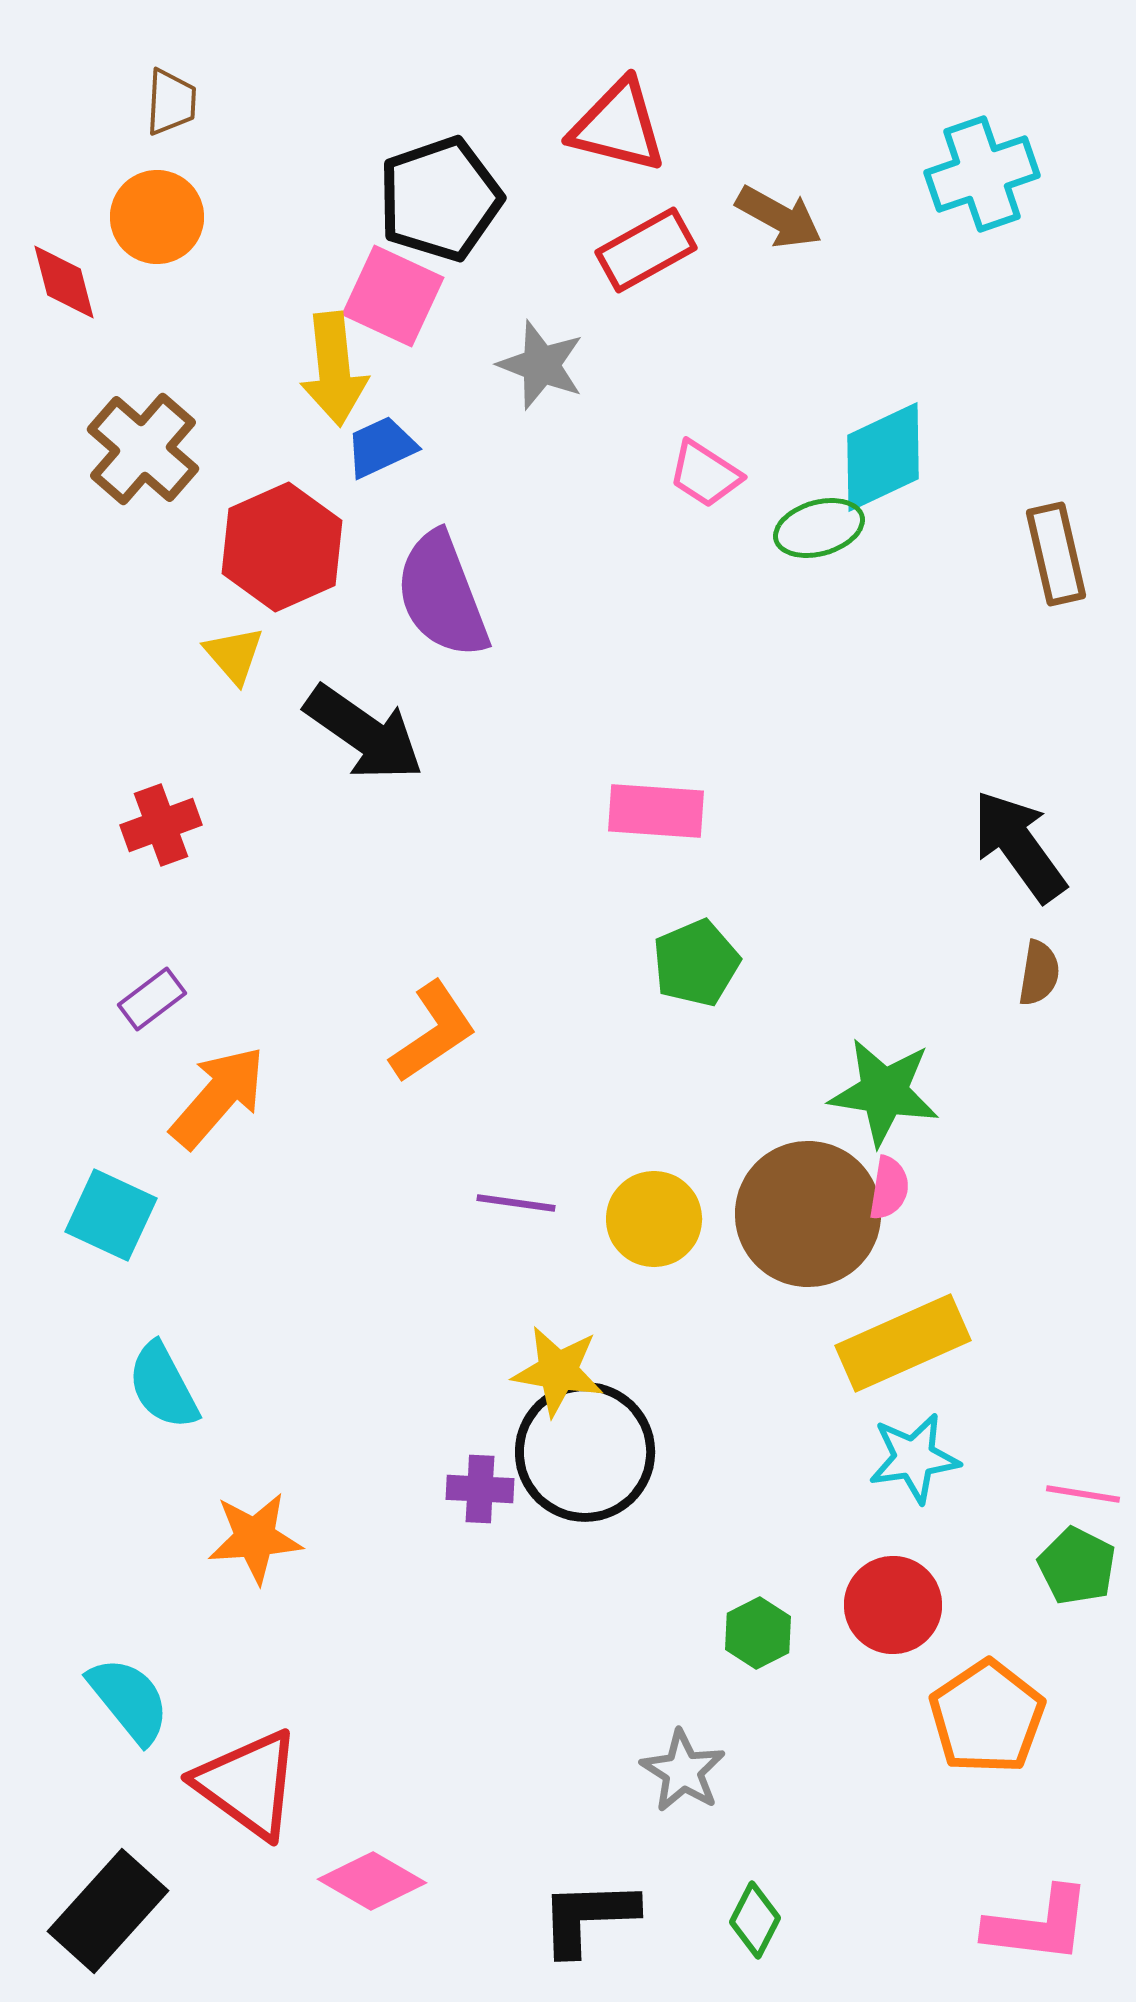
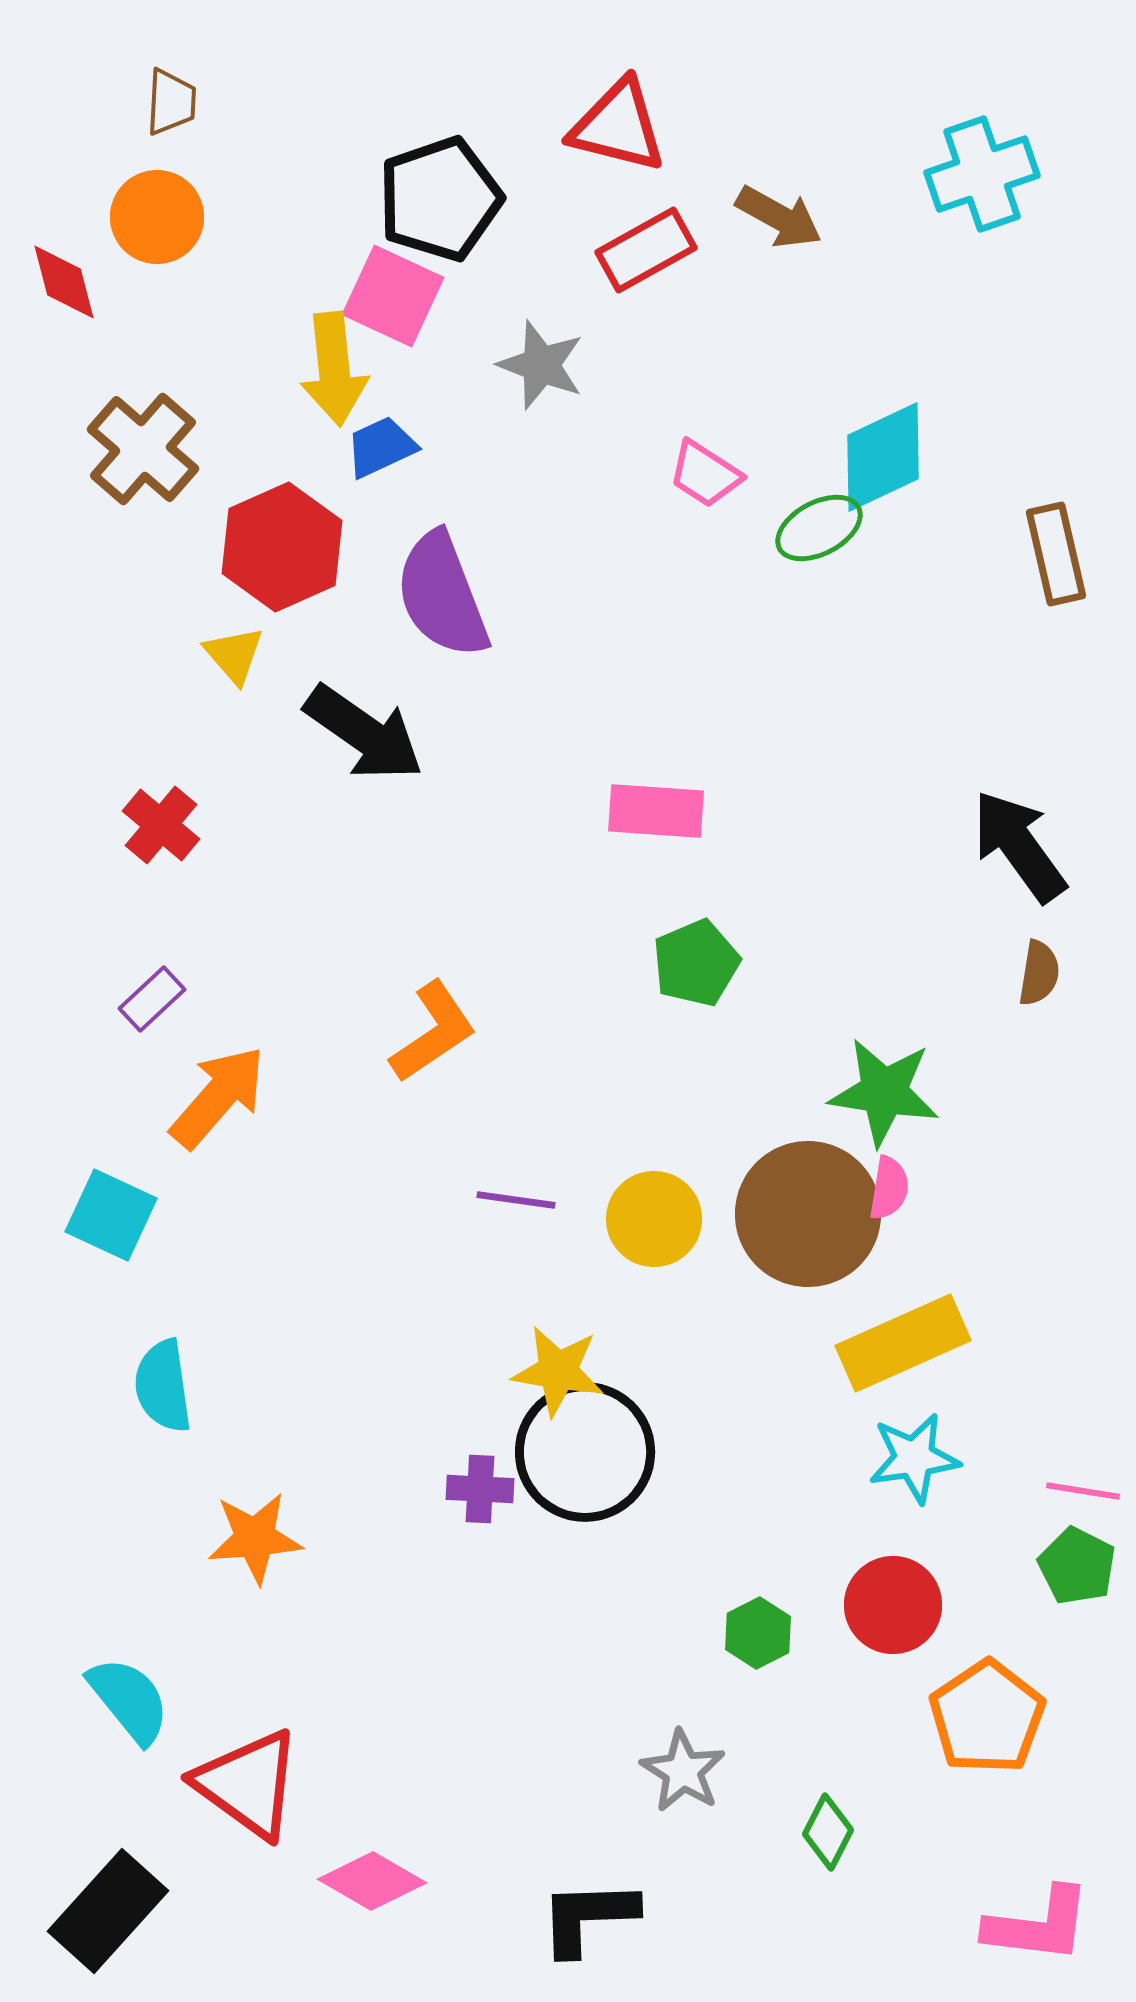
green ellipse at (819, 528): rotated 12 degrees counterclockwise
red cross at (161, 825): rotated 30 degrees counterclockwise
purple rectangle at (152, 999): rotated 6 degrees counterclockwise
purple line at (516, 1203): moved 3 px up
cyan semicircle at (163, 1386): rotated 20 degrees clockwise
pink line at (1083, 1494): moved 3 px up
green diamond at (755, 1920): moved 73 px right, 88 px up
